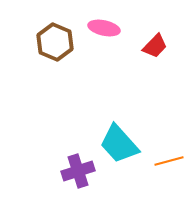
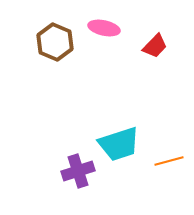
cyan trapezoid: rotated 66 degrees counterclockwise
